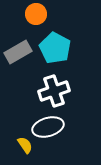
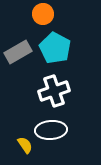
orange circle: moved 7 px right
white ellipse: moved 3 px right, 3 px down; rotated 12 degrees clockwise
